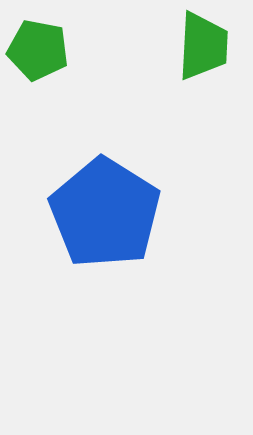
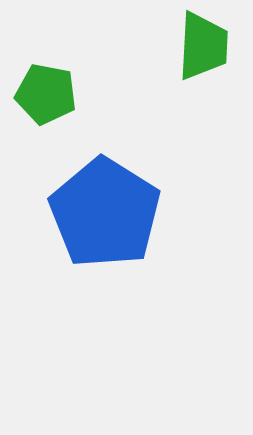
green pentagon: moved 8 px right, 44 px down
